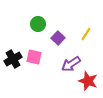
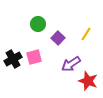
pink square: rotated 28 degrees counterclockwise
